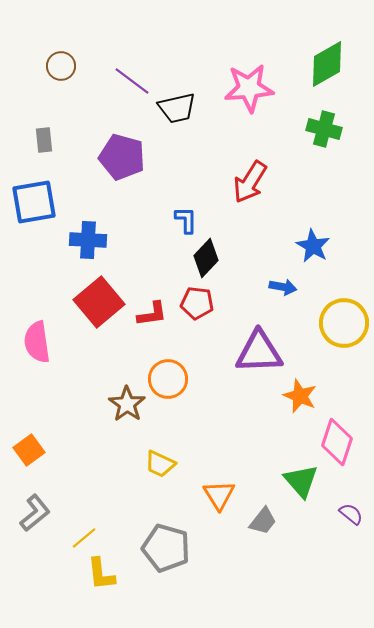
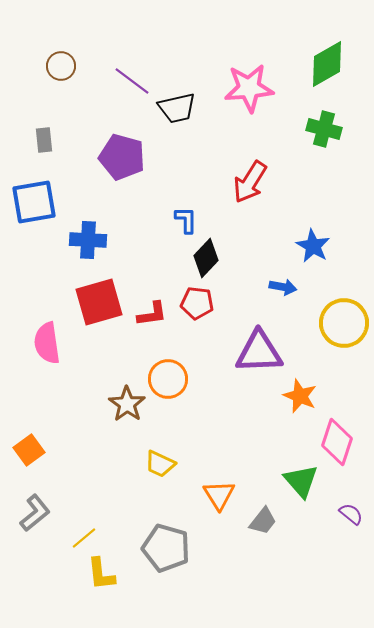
red square: rotated 24 degrees clockwise
pink semicircle: moved 10 px right, 1 px down
